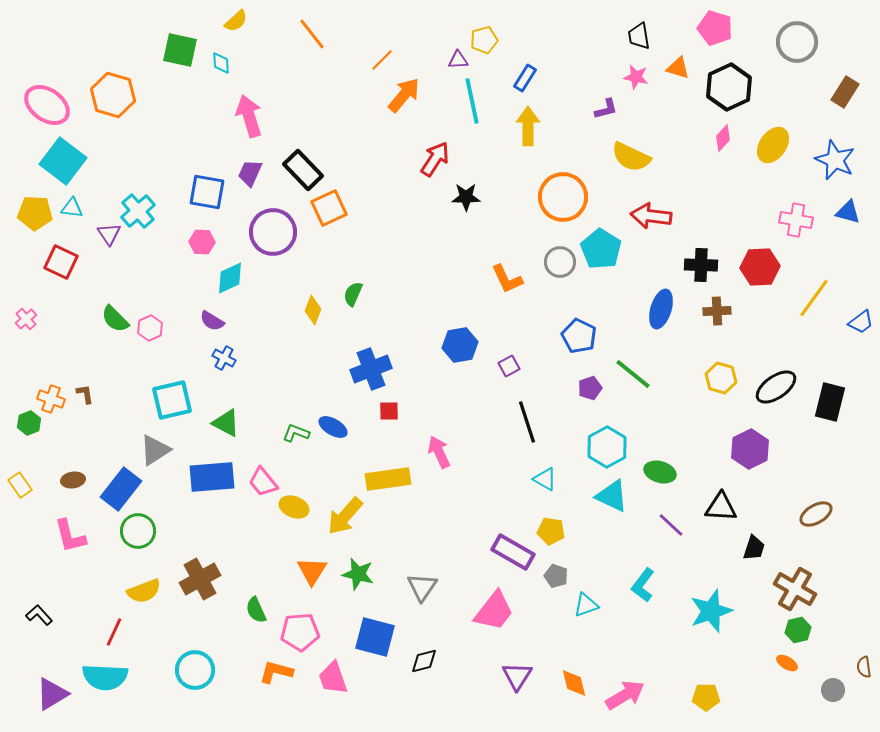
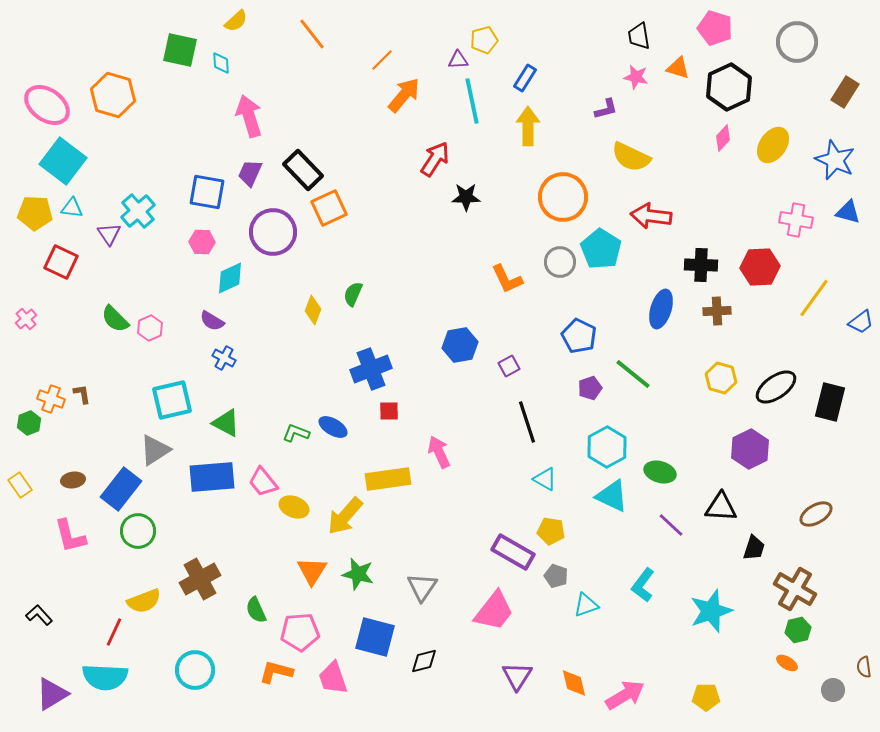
brown L-shape at (85, 394): moved 3 px left
yellow semicircle at (144, 591): moved 10 px down
